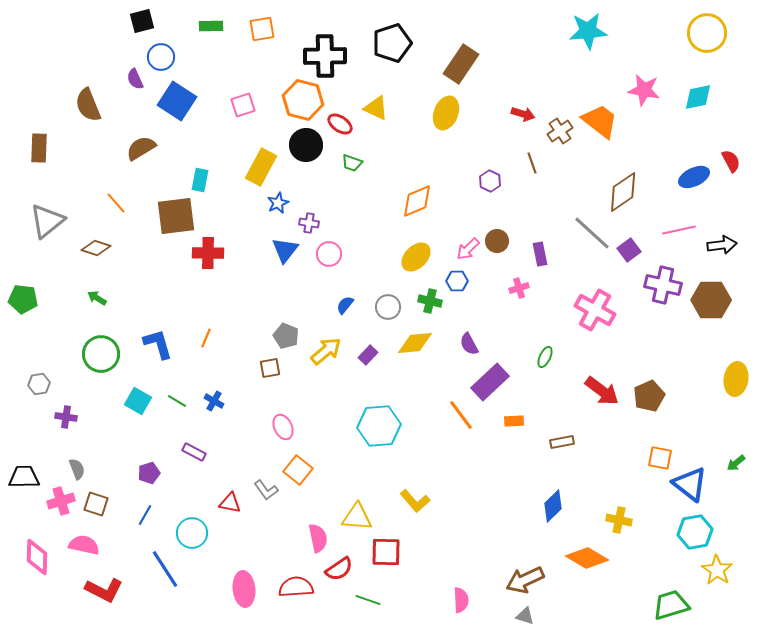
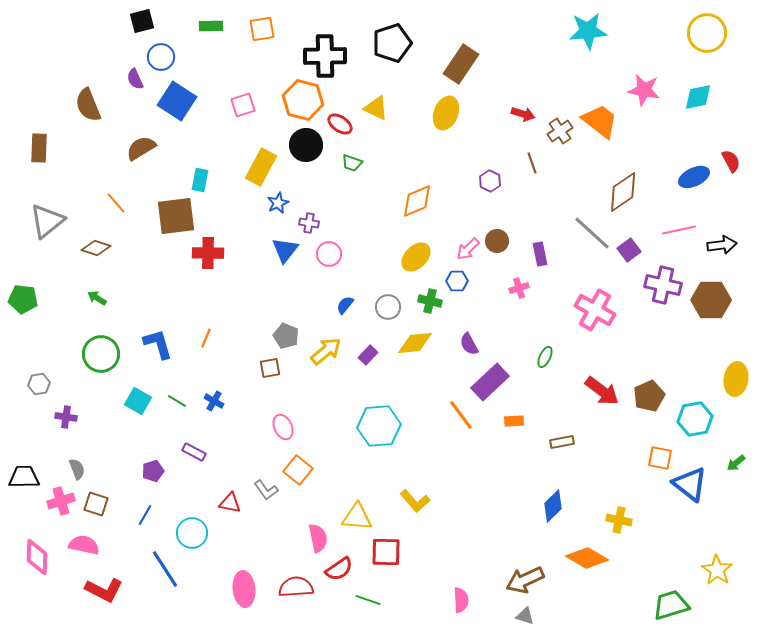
purple pentagon at (149, 473): moved 4 px right, 2 px up
cyan hexagon at (695, 532): moved 113 px up
